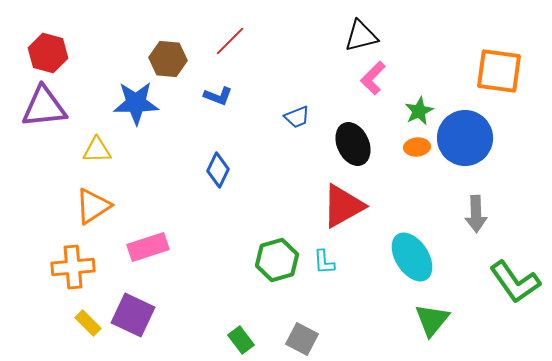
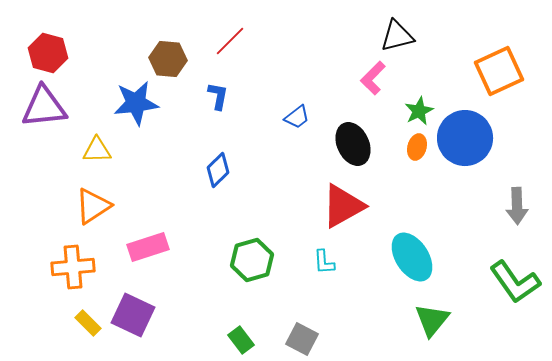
black triangle: moved 36 px right
orange square: rotated 33 degrees counterclockwise
blue L-shape: rotated 100 degrees counterclockwise
blue star: rotated 6 degrees counterclockwise
blue trapezoid: rotated 16 degrees counterclockwise
orange ellipse: rotated 70 degrees counterclockwise
blue diamond: rotated 20 degrees clockwise
gray arrow: moved 41 px right, 8 px up
green hexagon: moved 25 px left
